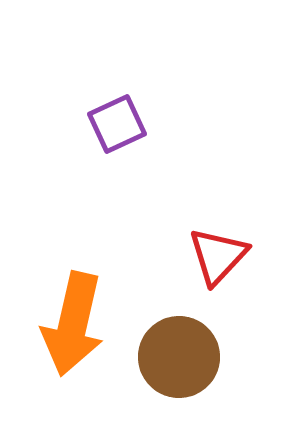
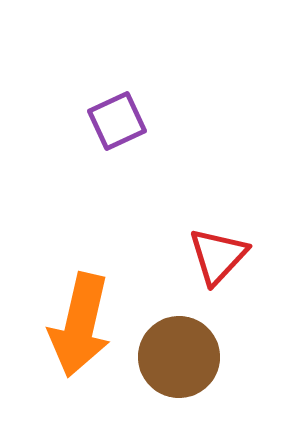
purple square: moved 3 px up
orange arrow: moved 7 px right, 1 px down
